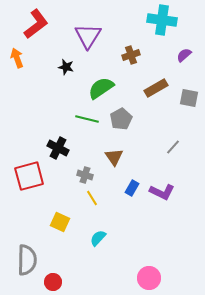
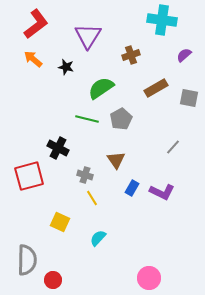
orange arrow: moved 16 px right, 1 px down; rotated 30 degrees counterclockwise
brown triangle: moved 2 px right, 3 px down
red circle: moved 2 px up
